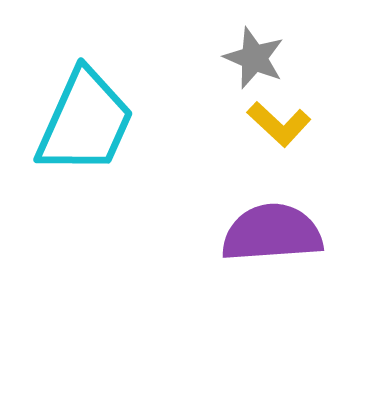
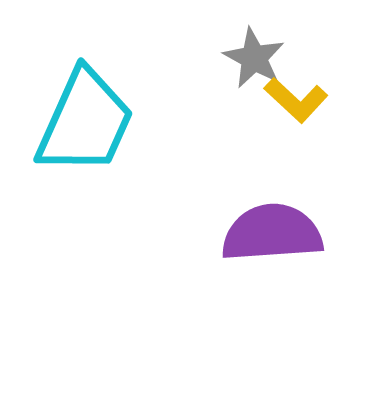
gray star: rotated 6 degrees clockwise
yellow L-shape: moved 17 px right, 24 px up
